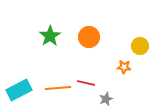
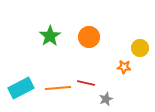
yellow circle: moved 2 px down
cyan rectangle: moved 2 px right, 2 px up
